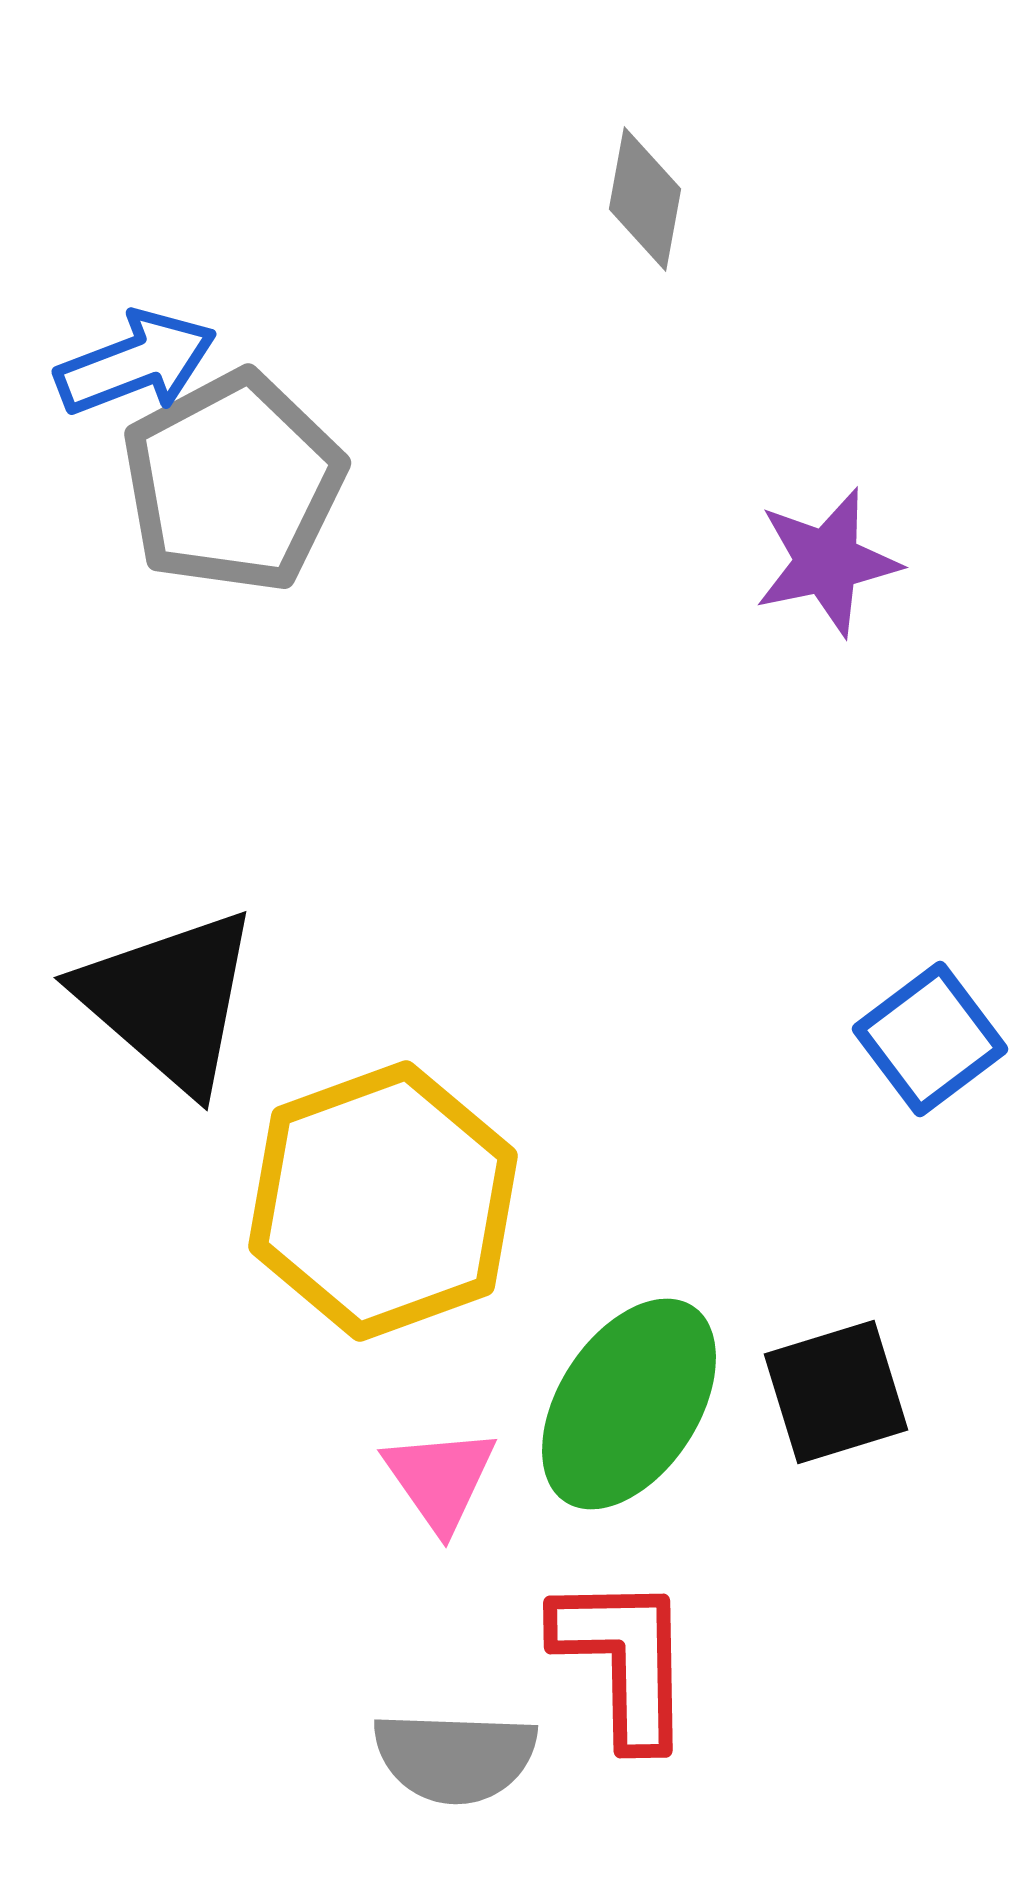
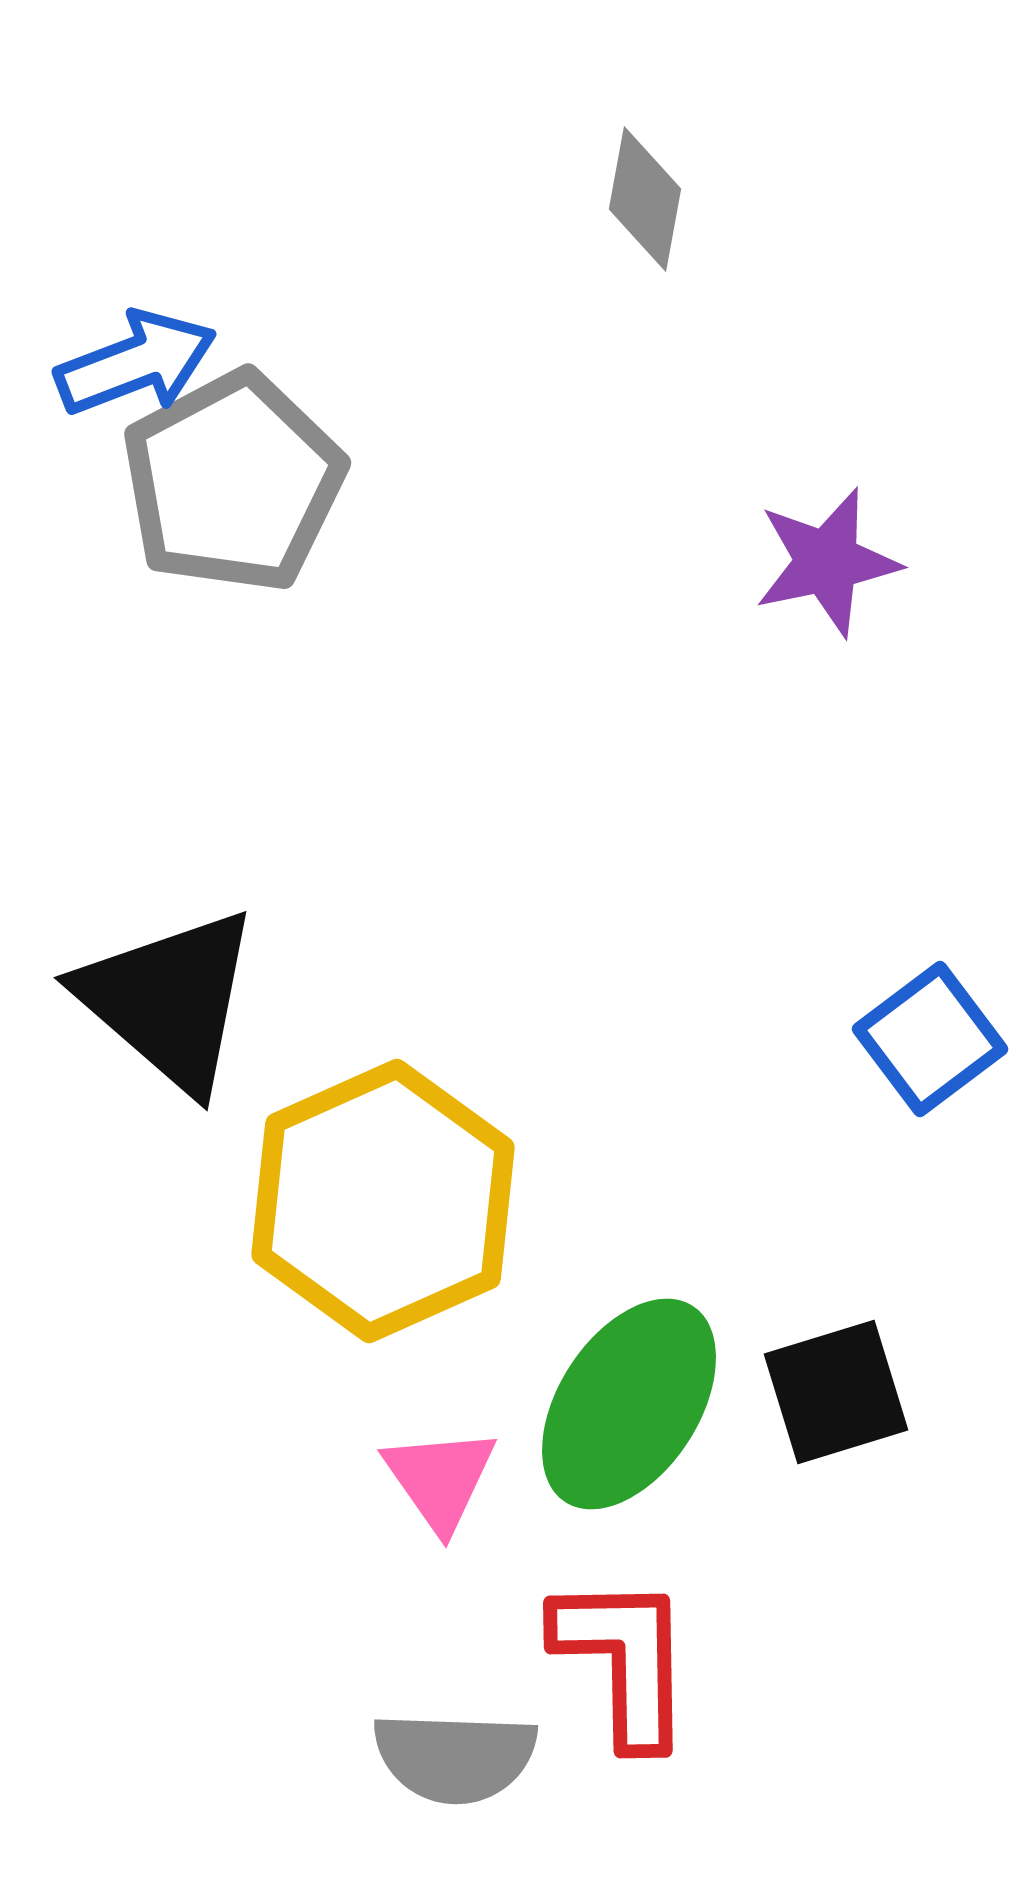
yellow hexagon: rotated 4 degrees counterclockwise
